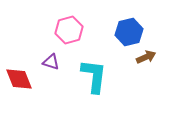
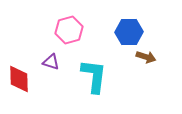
blue hexagon: rotated 12 degrees clockwise
brown arrow: rotated 42 degrees clockwise
red diamond: rotated 20 degrees clockwise
